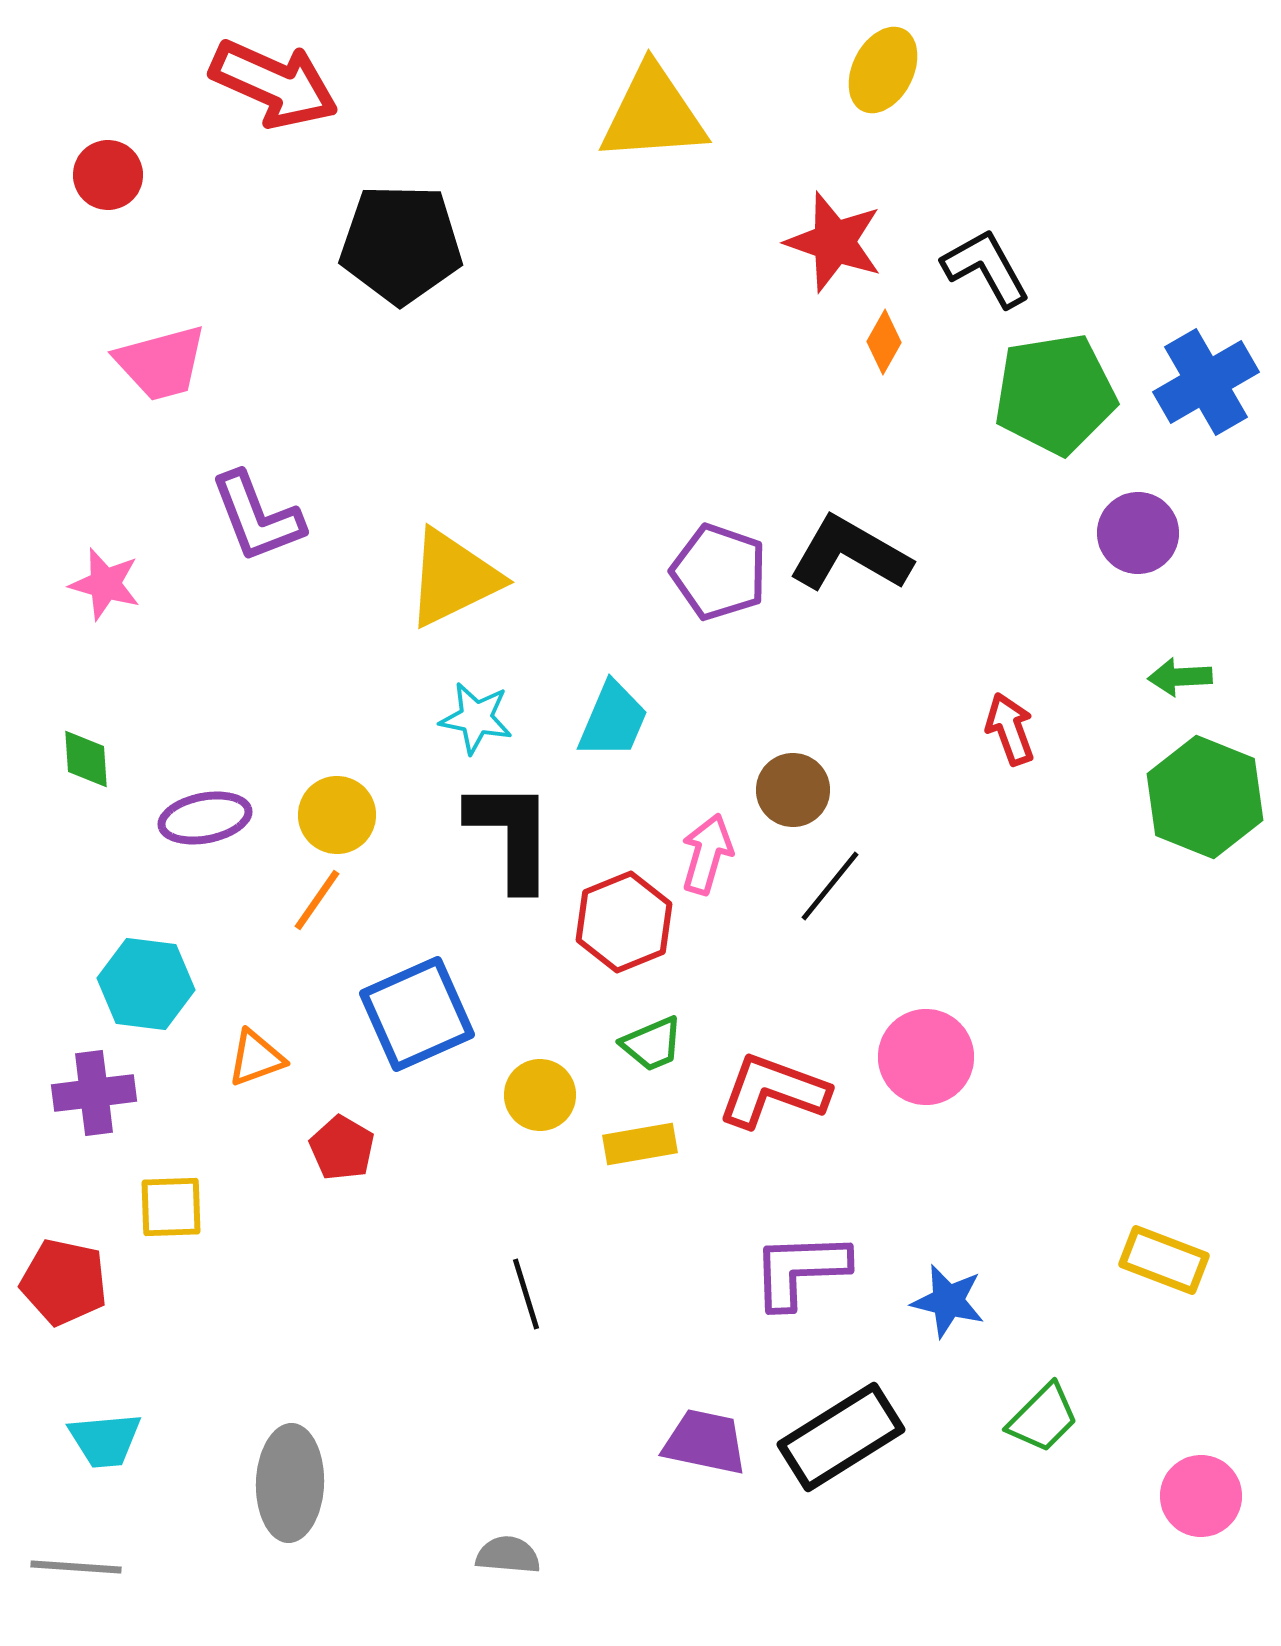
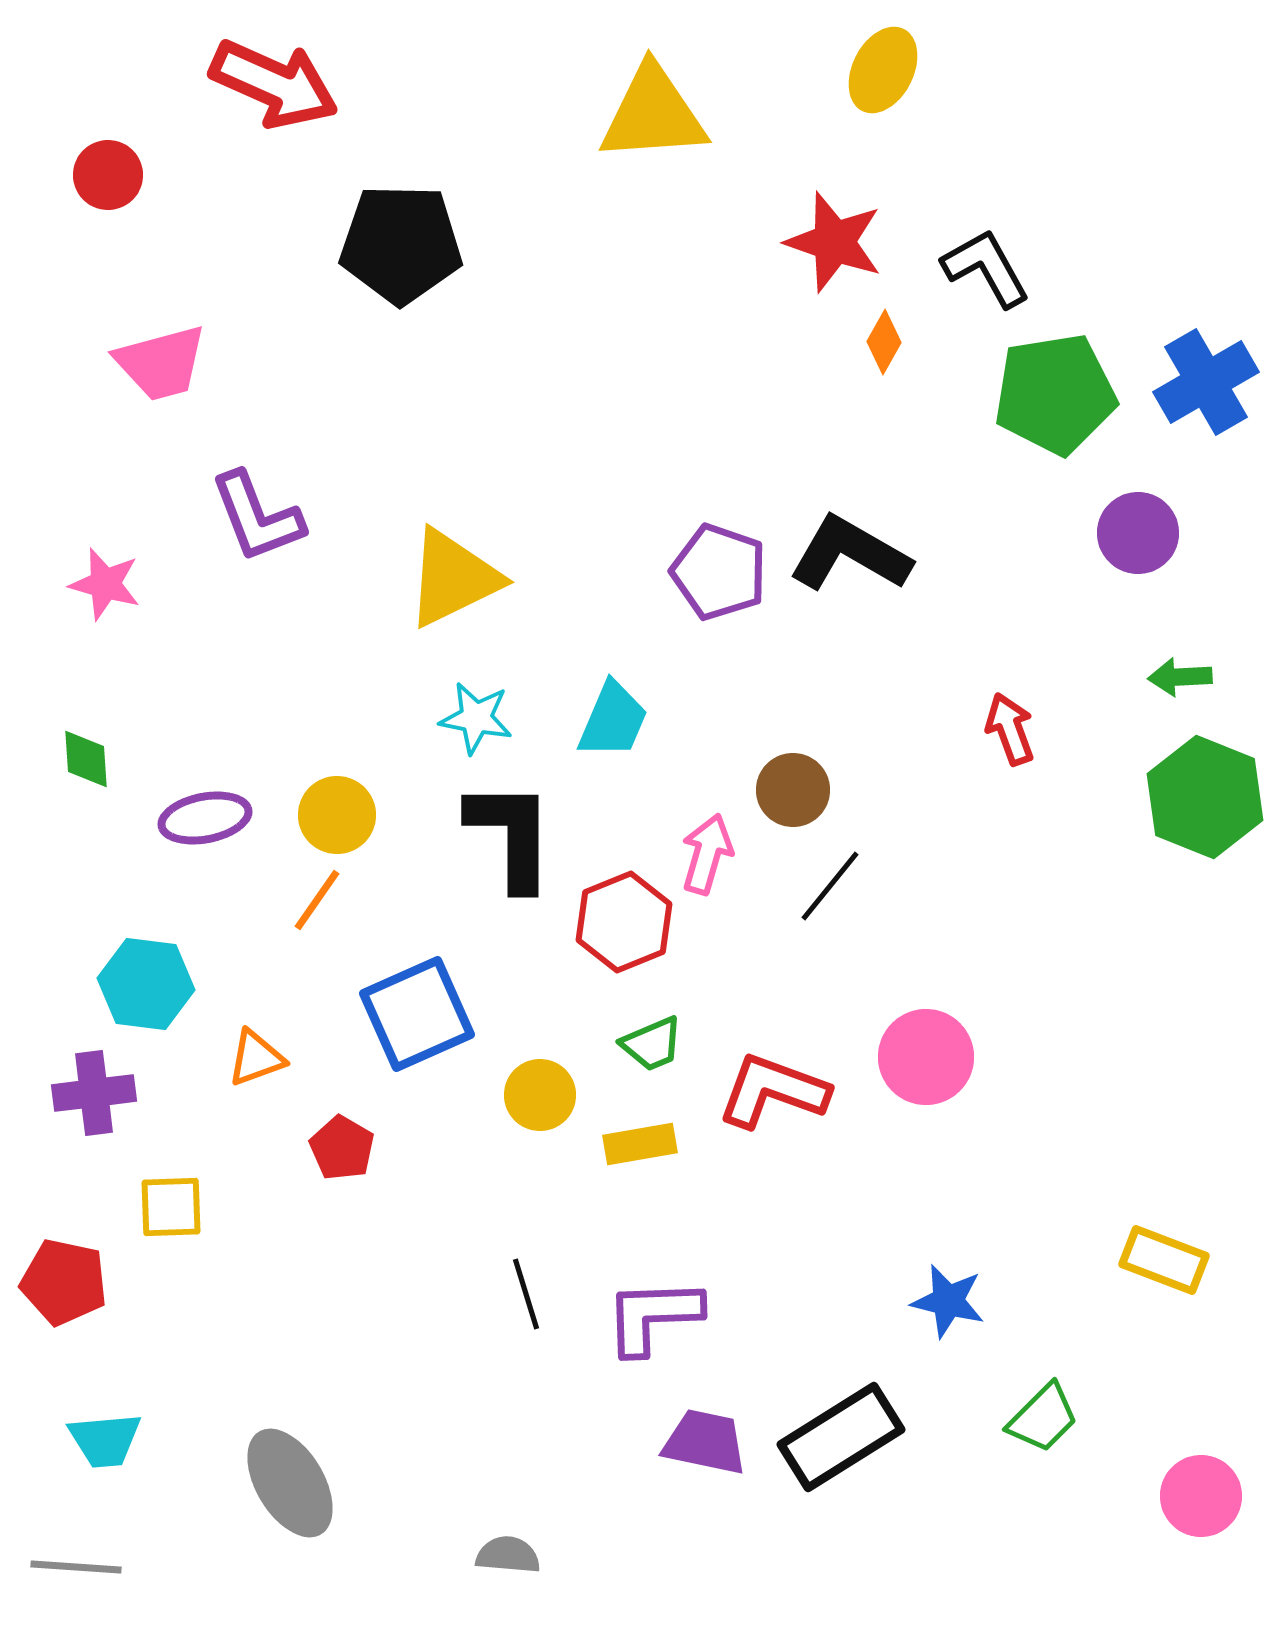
purple L-shape at (800, 1270): moved 147 px left, 46 px down
gray ellipse at (290, 1483): rotated 33 degrees counterclockwise
